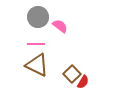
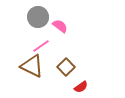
pink line: moved 5 px right, 2 px down; rotated 36 degrees counterclockwise
brown triangle: moved 5 px left, 1 px down
brown square: moved 6 px left, 7 px up
red semicircle: moved 2 px left, 5 px down; rotated 24 degrees clockwise
